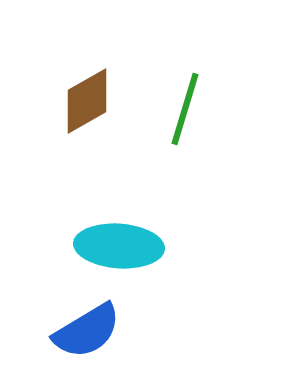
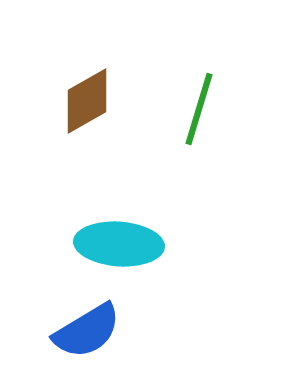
green line: moved 14 px right
cyan ellipse: moved 2 px up
